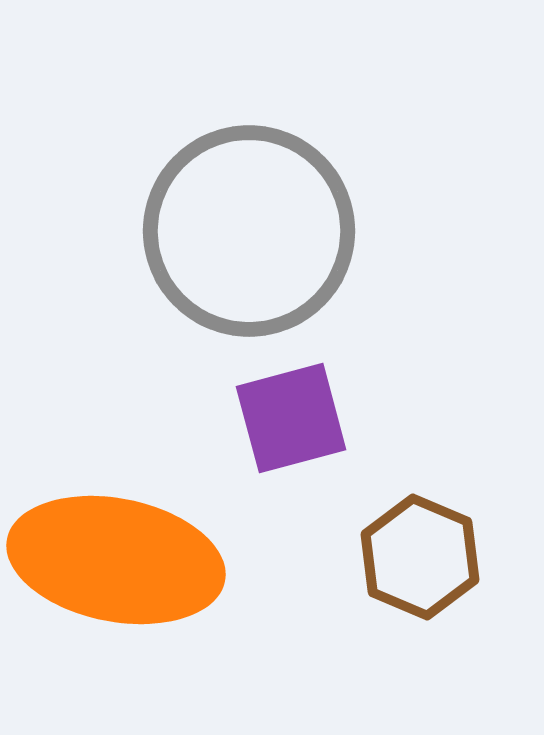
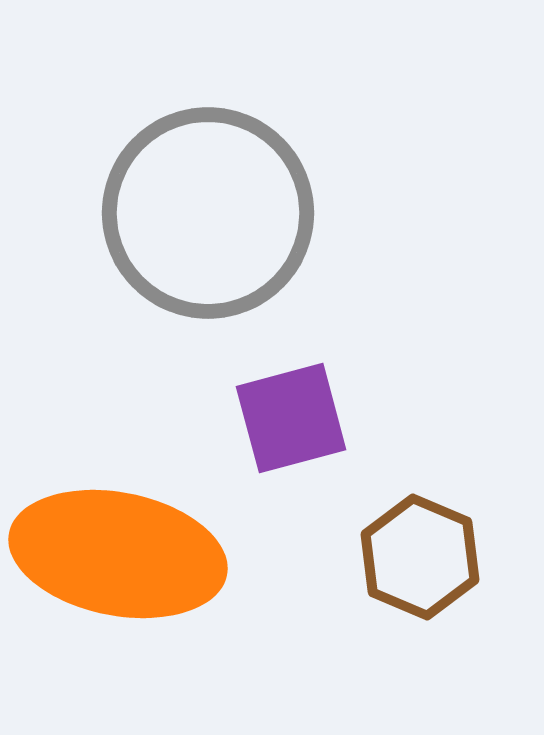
gray circle: moved 41 px left, 18 px up
orange ellipse: moved 2 px right, 6 px up
